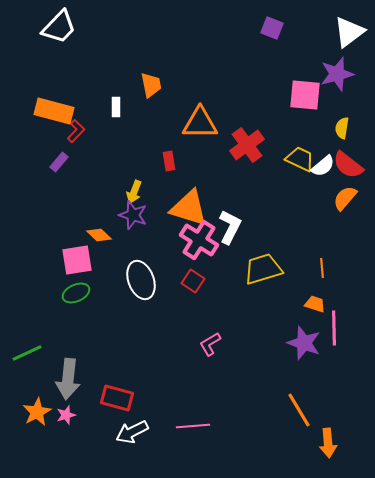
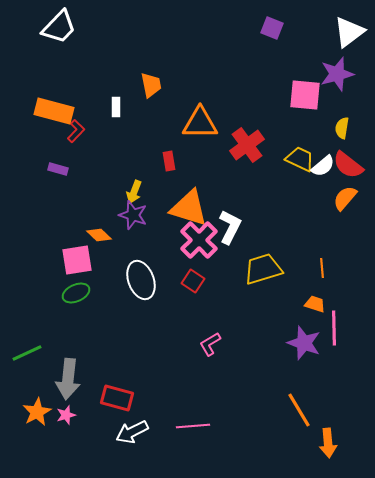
purple rectangle at (59, 162): moved 1 px left, 7 px down; rotated 66 degrees clockwise
pink cross at (199, 240): rotated 12 degrees clockwise
